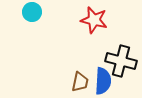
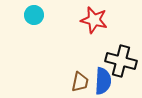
cyan circle: moved 2 px right, 3 px down
